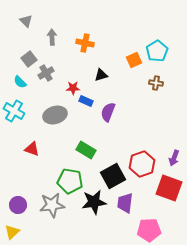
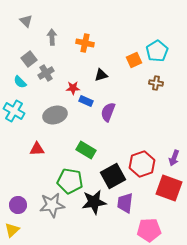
red triangle: moved 5 px right; rotated 21 degrees counterclockwise
yellow triangle: moved 2 px up
